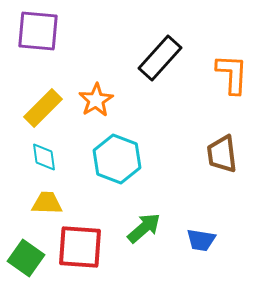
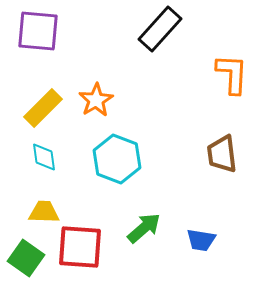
black rectangle: moved 29 px up
yellow trapezoid: moved 3 px left, 9 px down
